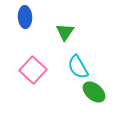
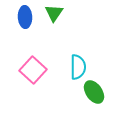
green triangle: moved 11 px left, 19 px up
cyan semicircle: rotated 150 degrees counterclockwise
green ellipse: rotated 15 degrees clockwise
